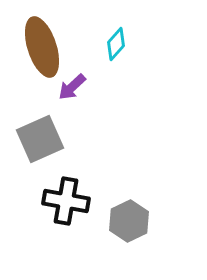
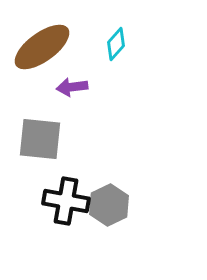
brown ellipse: rotated 72 degrees clockwise
purple arrow: rotated 36 degrees clockwise
gray square: rotated 30 degrees clockwise
gray hexagon: moved 20 px left, 16 px up
